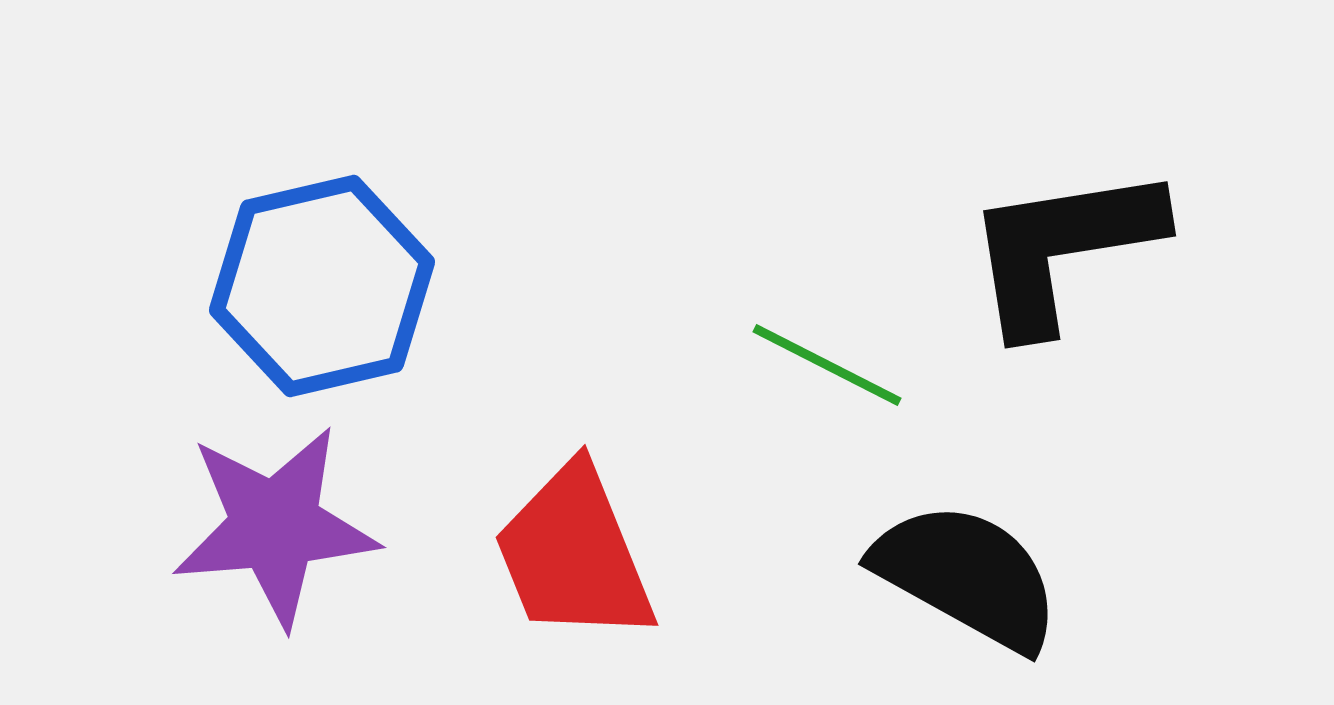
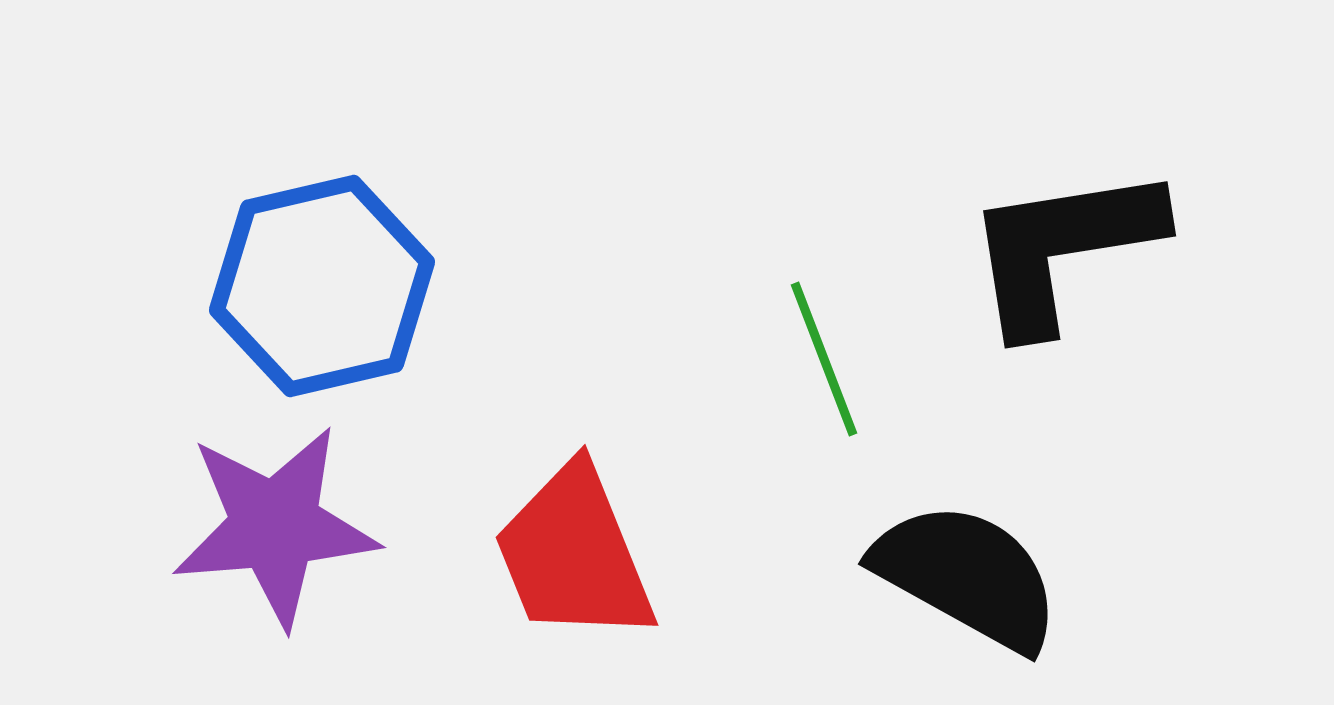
green line: moved 3 px left, 6 px up; rotated 42 degrees clockwise
